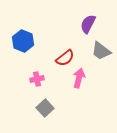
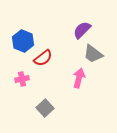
purple semicircle: moved 6 px left, 6 px down; rotated 18 degrees clockwise
gray trapezoid: moved 8 px left, 3 px down
red semicircle: moved 22 px left
pink cross: moved 15 px left
